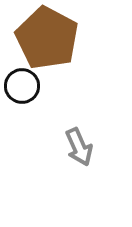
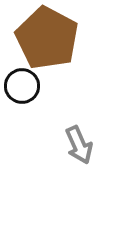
gray arrow: moved 2 px up
